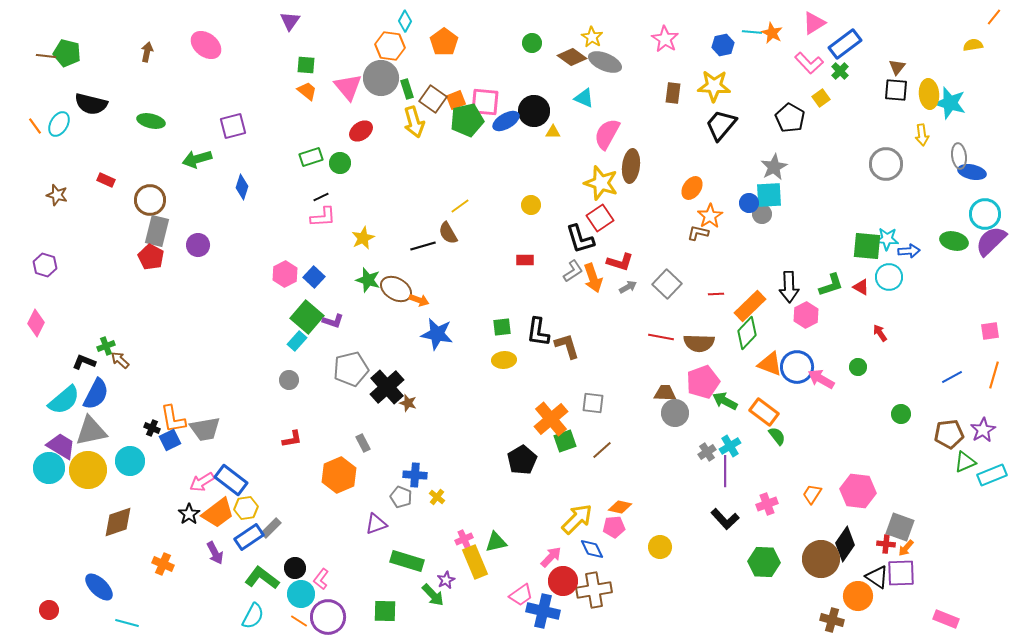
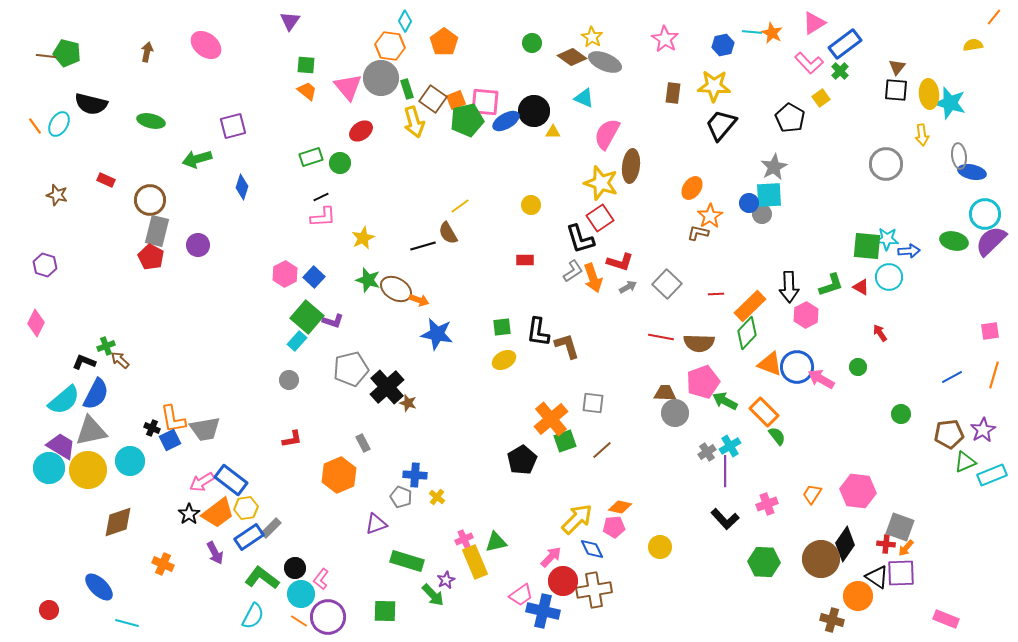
yellow ellipse at (504, 360): rotated 25 degrees counterclockwise
orange rectangle at (764, 412): rotated 8 degrees clockwise
